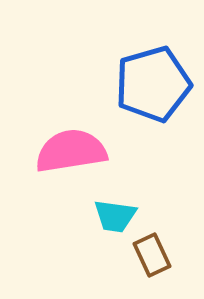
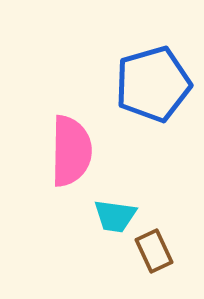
pink semicircle: rotated 100 degrees clockwise
brown rectangle: moved 2 px right, 4 px up
